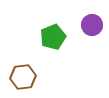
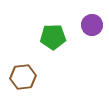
green pentagon: rotated 20 degrees clockwise
